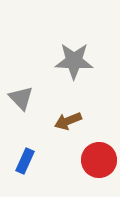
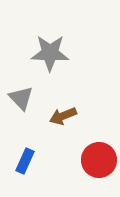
gray star: moved 24 px left, 8 px up
brown arrow: moved 5 px left, 5 px up
